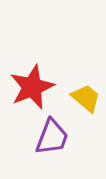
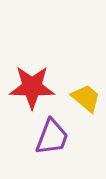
red star: rotated 24 degrees clockwise
